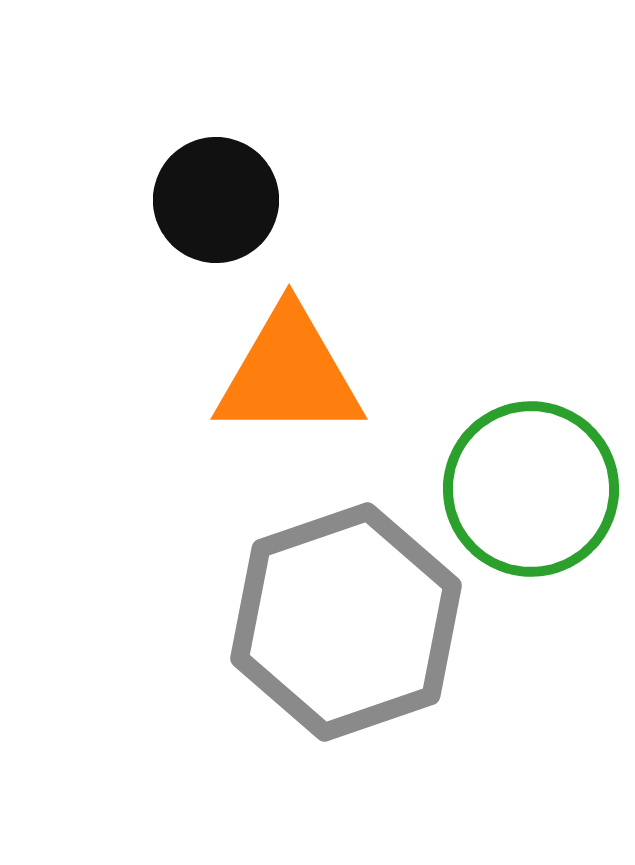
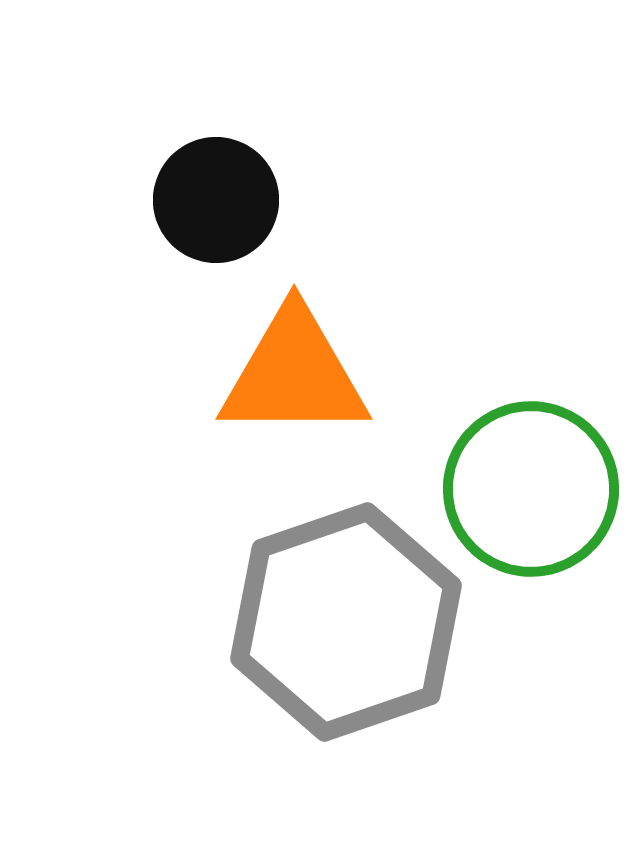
orange triangle: moved 5 px right
